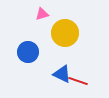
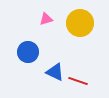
pink triangle: moved 4 px right, 5 px down
yellow circle: moved 15 px right, 10 px up
blue triangle: moved 7 px left, 2 px up
